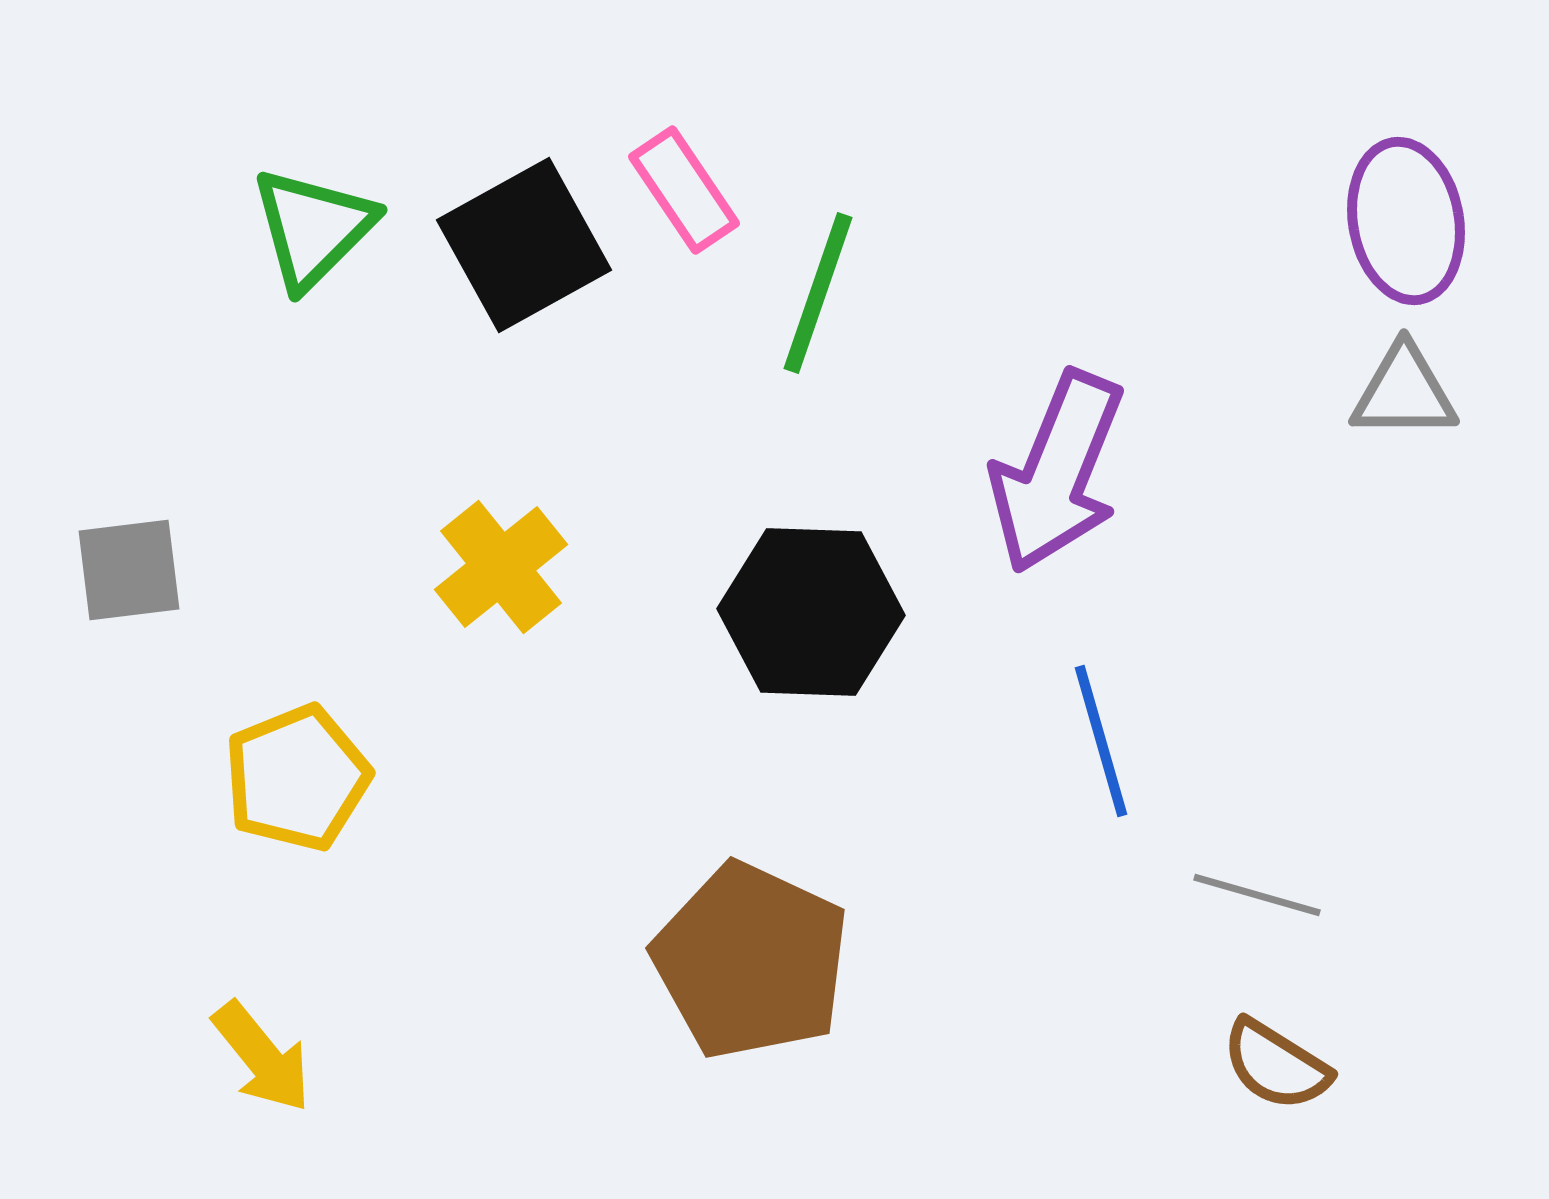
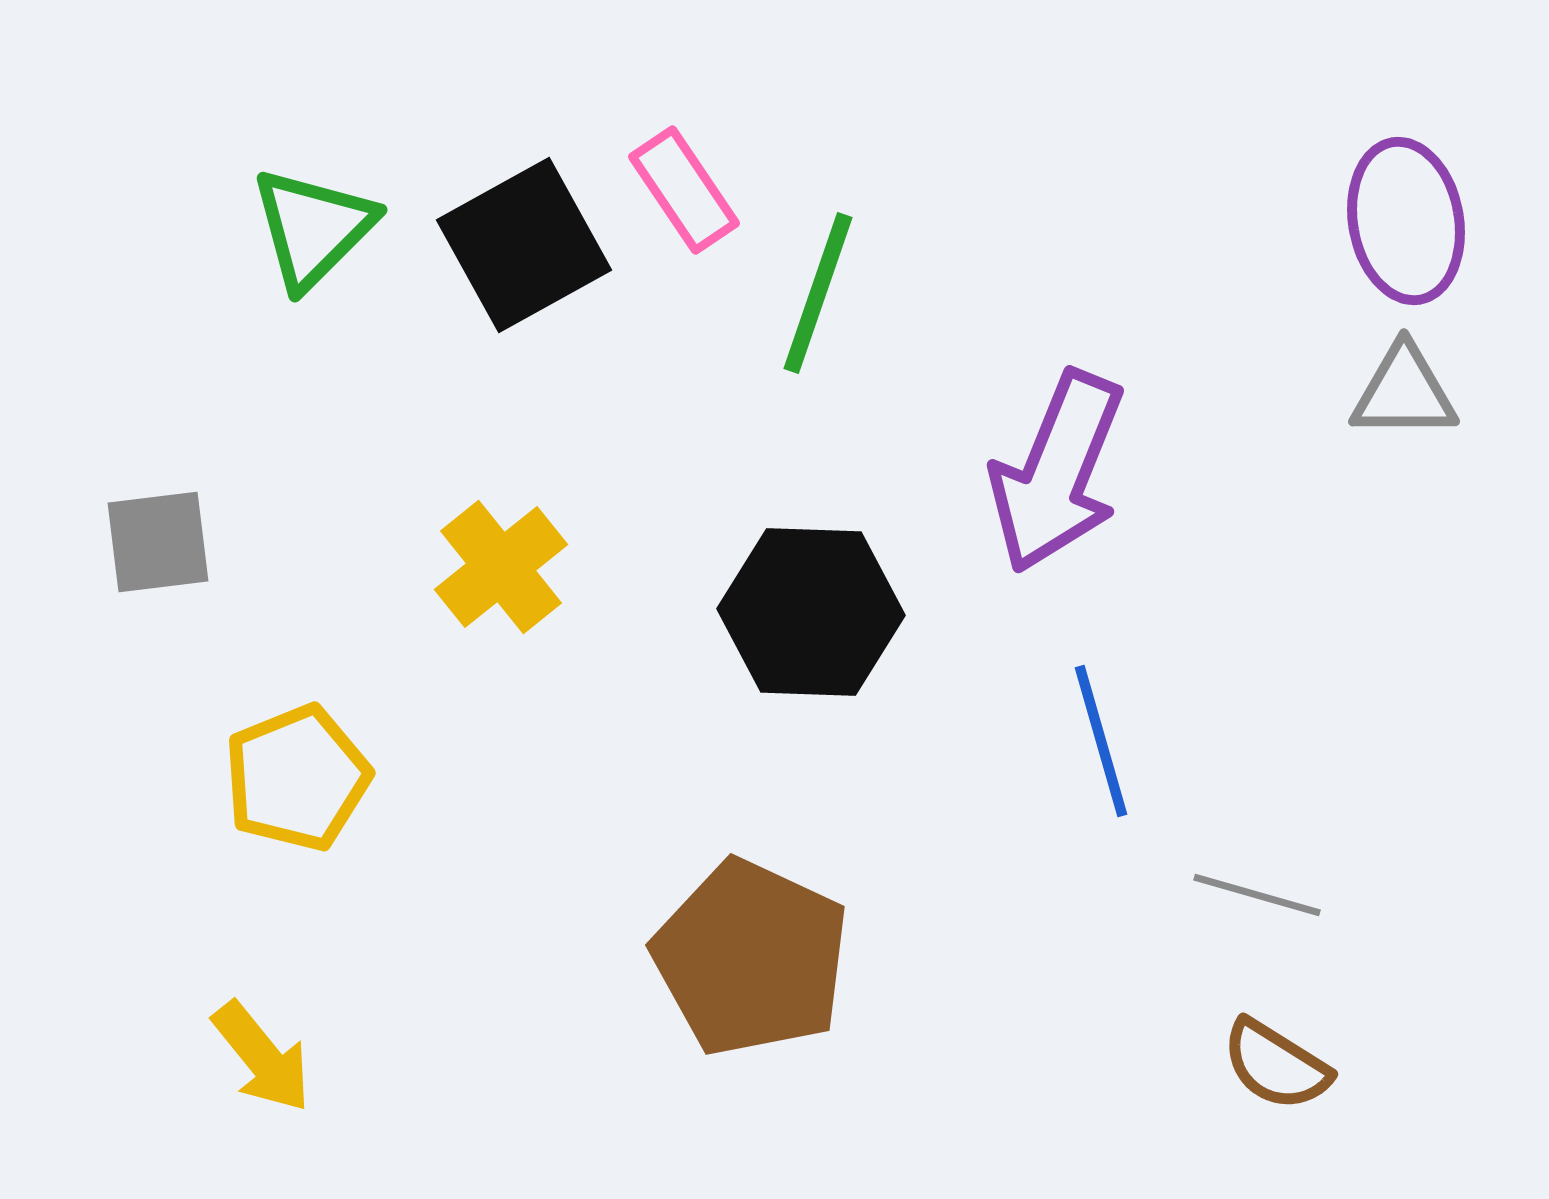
gray square: moved 29 px right, 28 px up
brown pentagon: moved 3 px up
